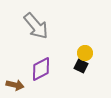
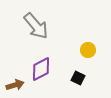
yellow circle: moved 3 px right, 3 px up
black square: moved 3 px left, 12 px down
brown arrow: rotated 30 degrees counterclockwise
